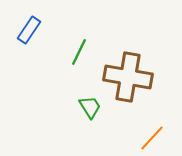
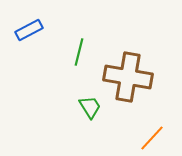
blue rectangle: rotated 28 degrees clockwise
green line: rotated 12 degrees counterclockwise
